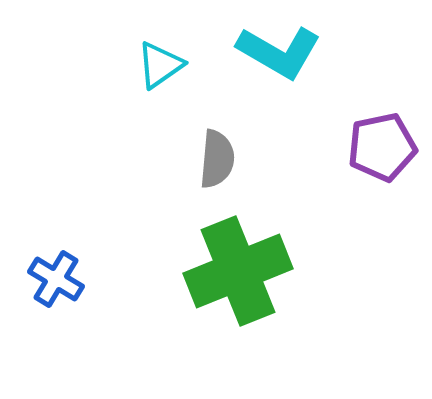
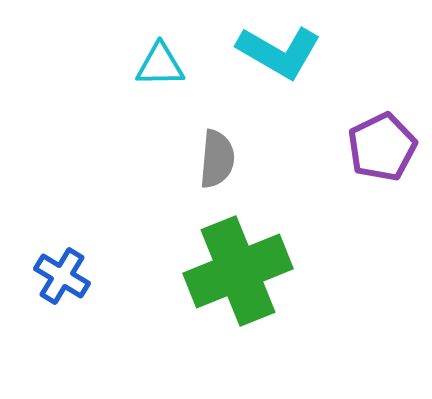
cyan triangle: rotated 34 degrees clockwise
purple pentagon: rotated 14 degrees counterclockwise
blue cross: moved 6 px right, 3 px up
